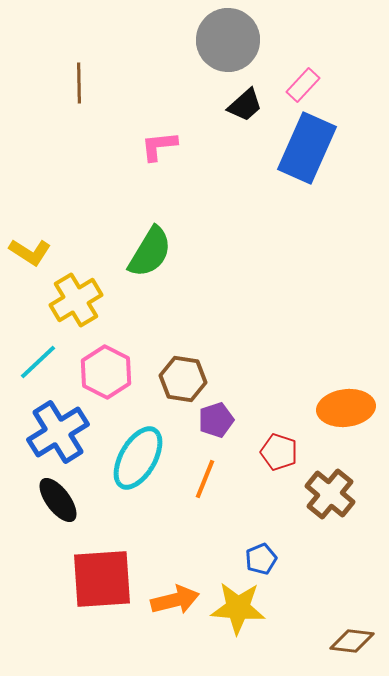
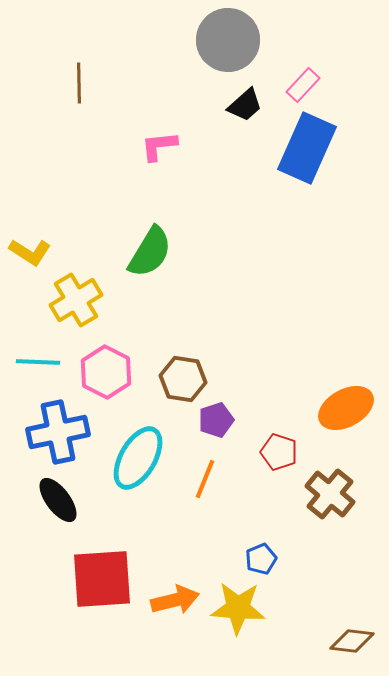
cyan line: rotated 45 degrees clockwise
orange ellipse: rotated 22 degrees counterclockwise
blue cross: rotated 20 degrees clockwise
